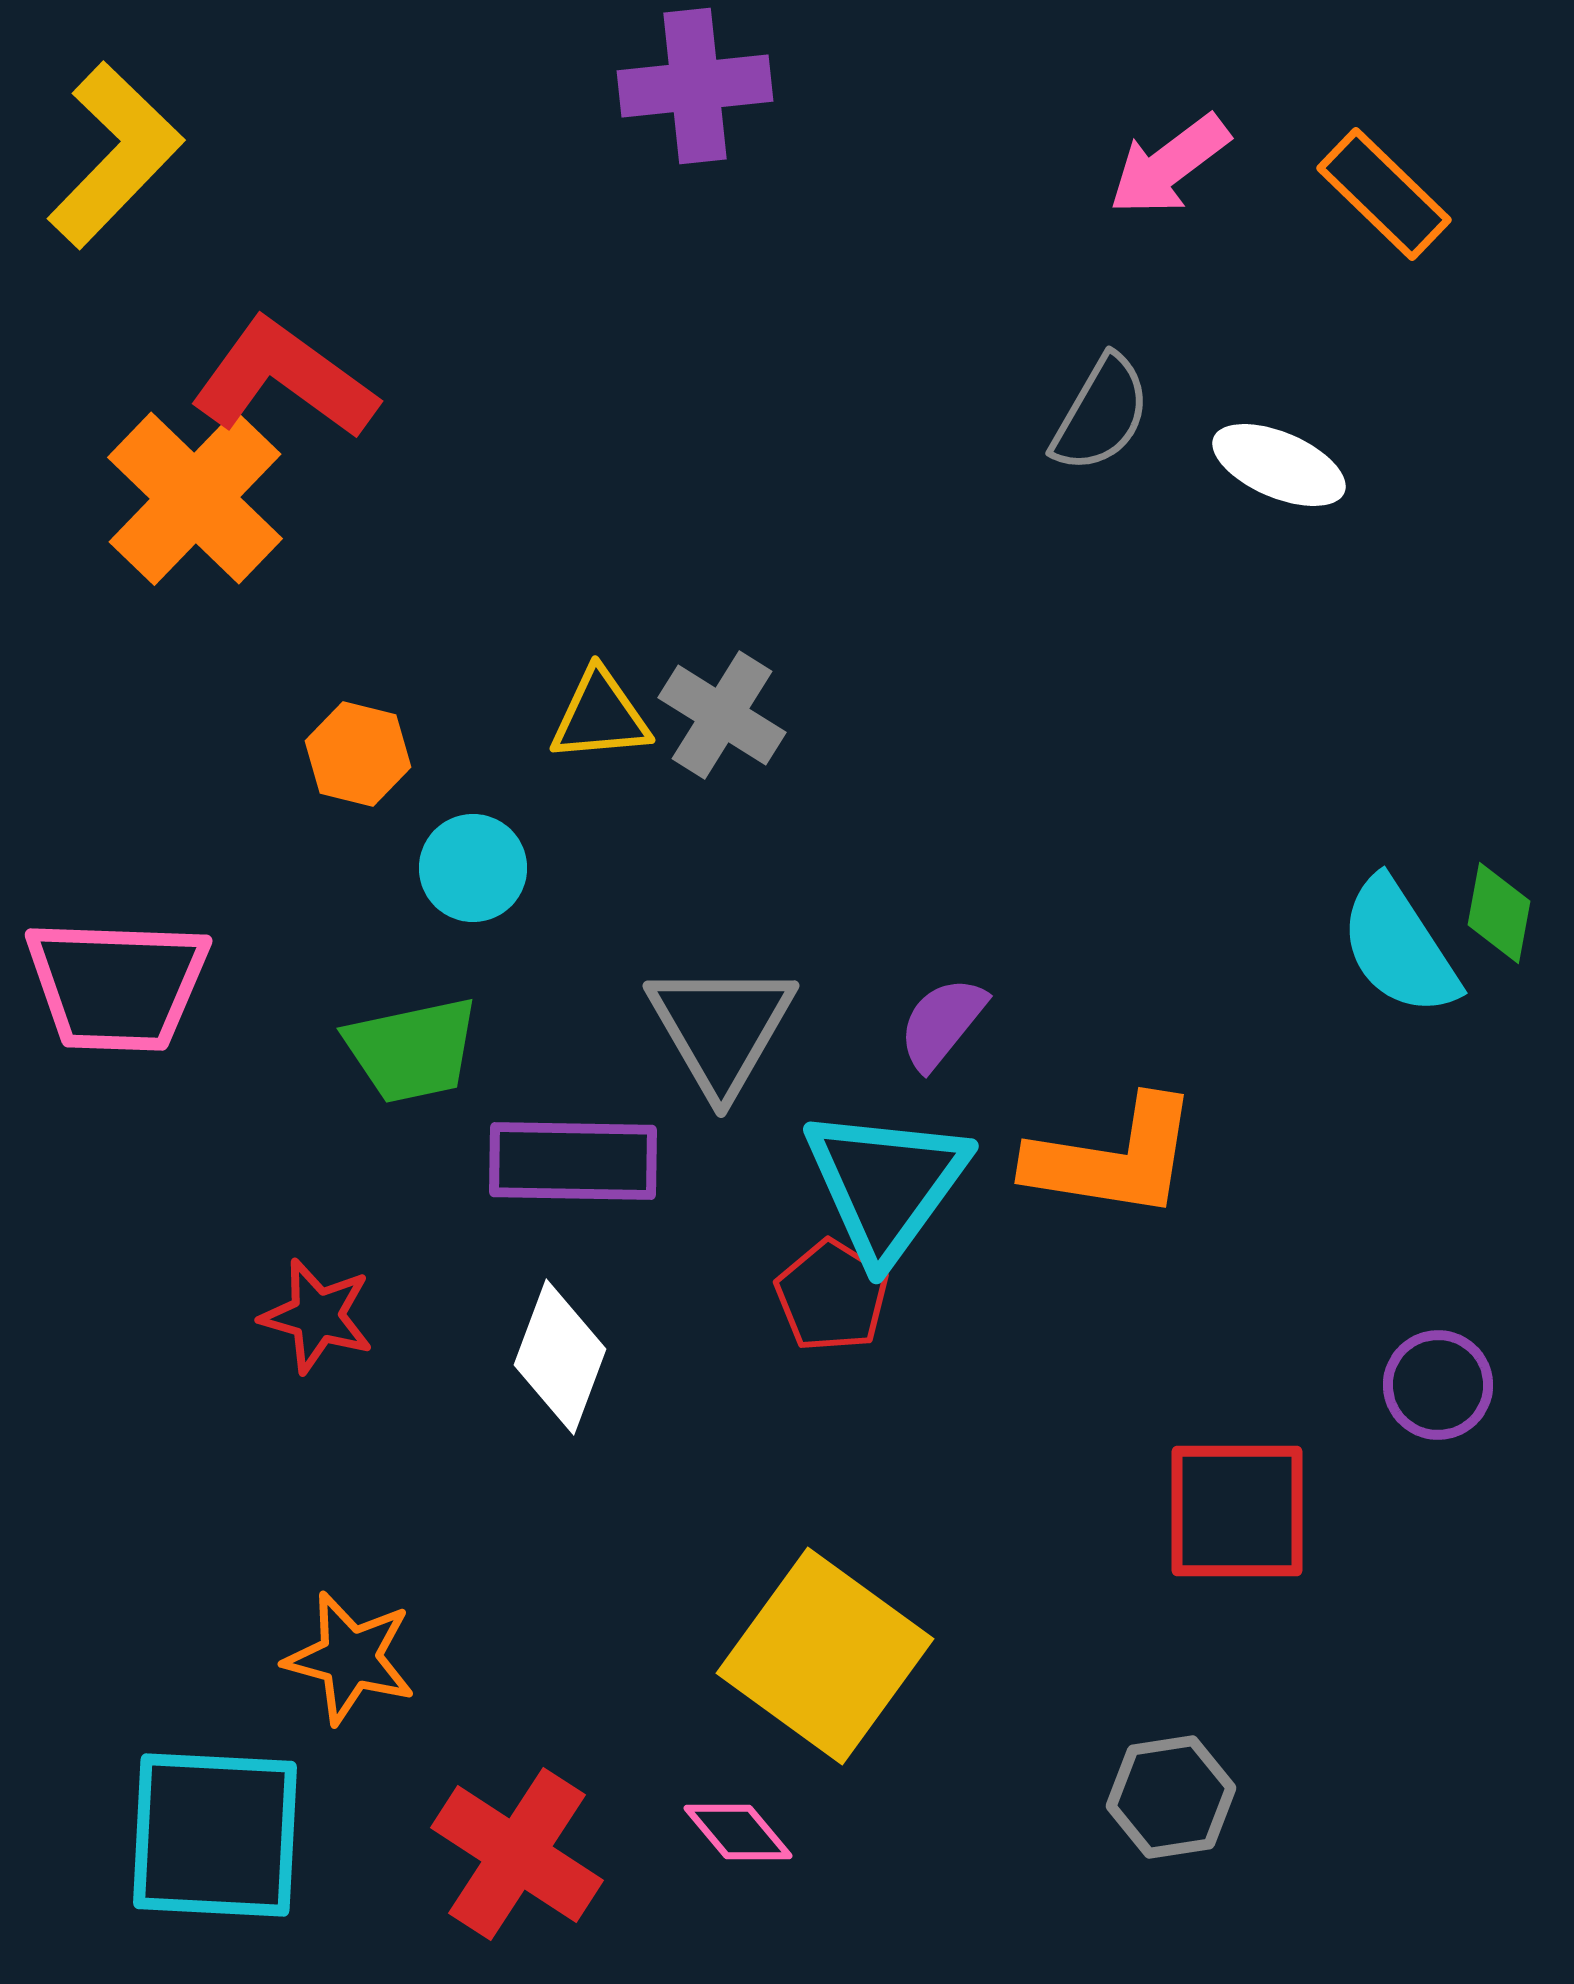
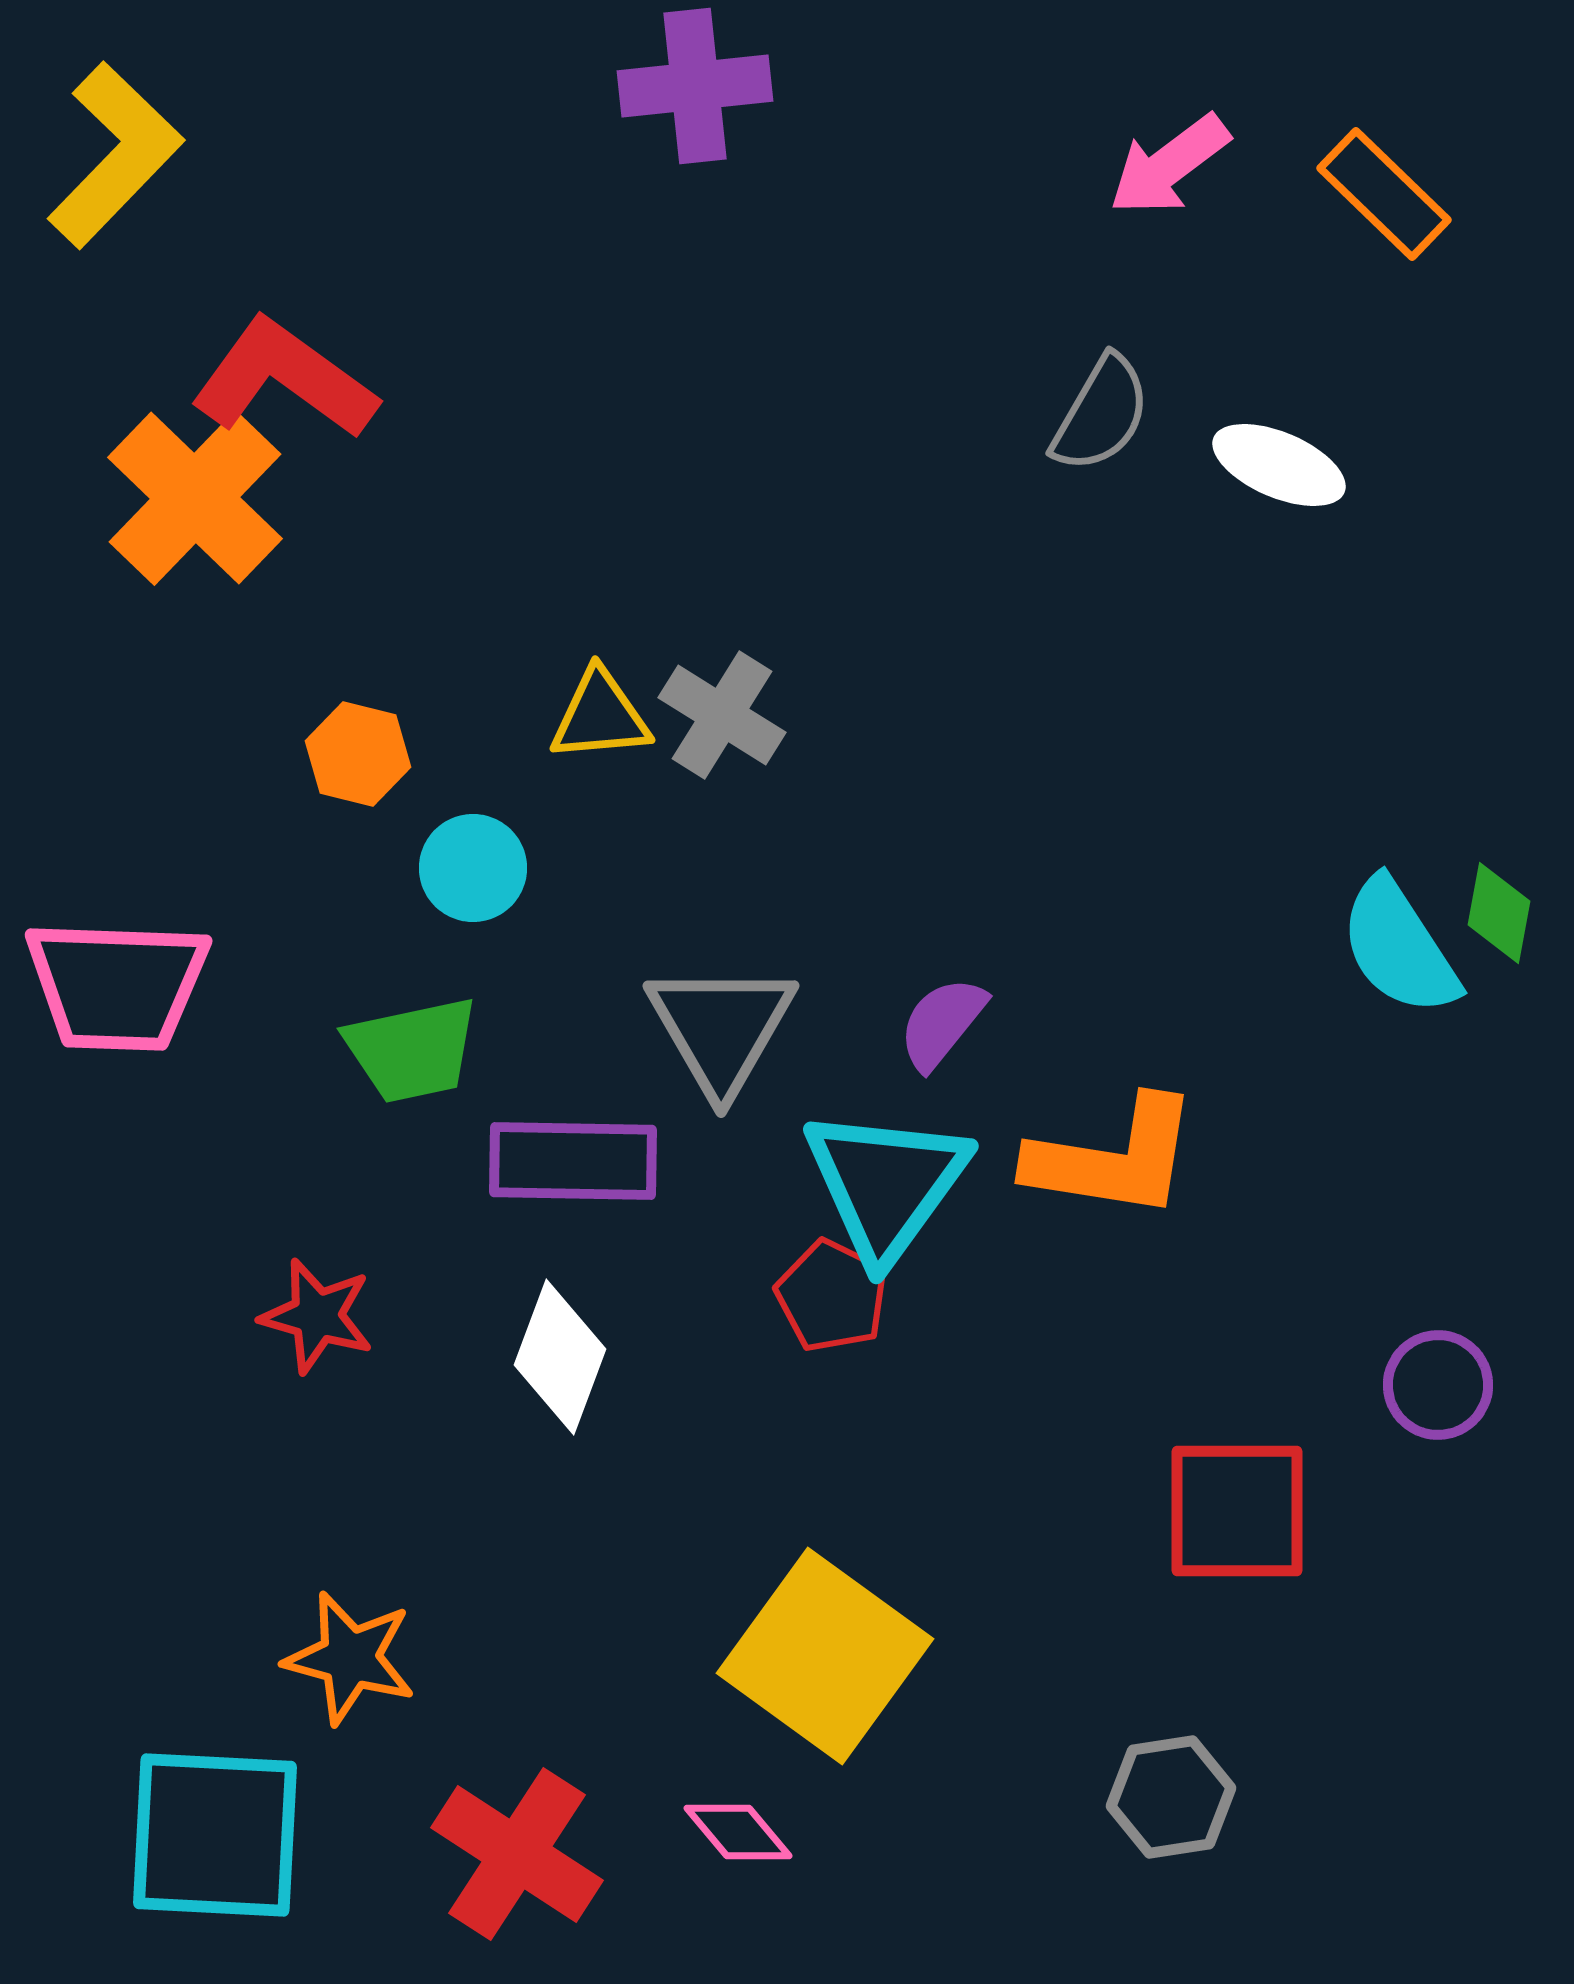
red pentagon: rotated 6 degrees counterclockwise
